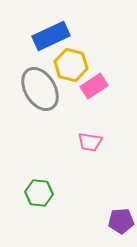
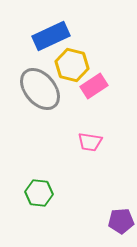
yellow hexagon: moved 1 px right
gray ellipse: rotated 9 degrees counterclockwise
